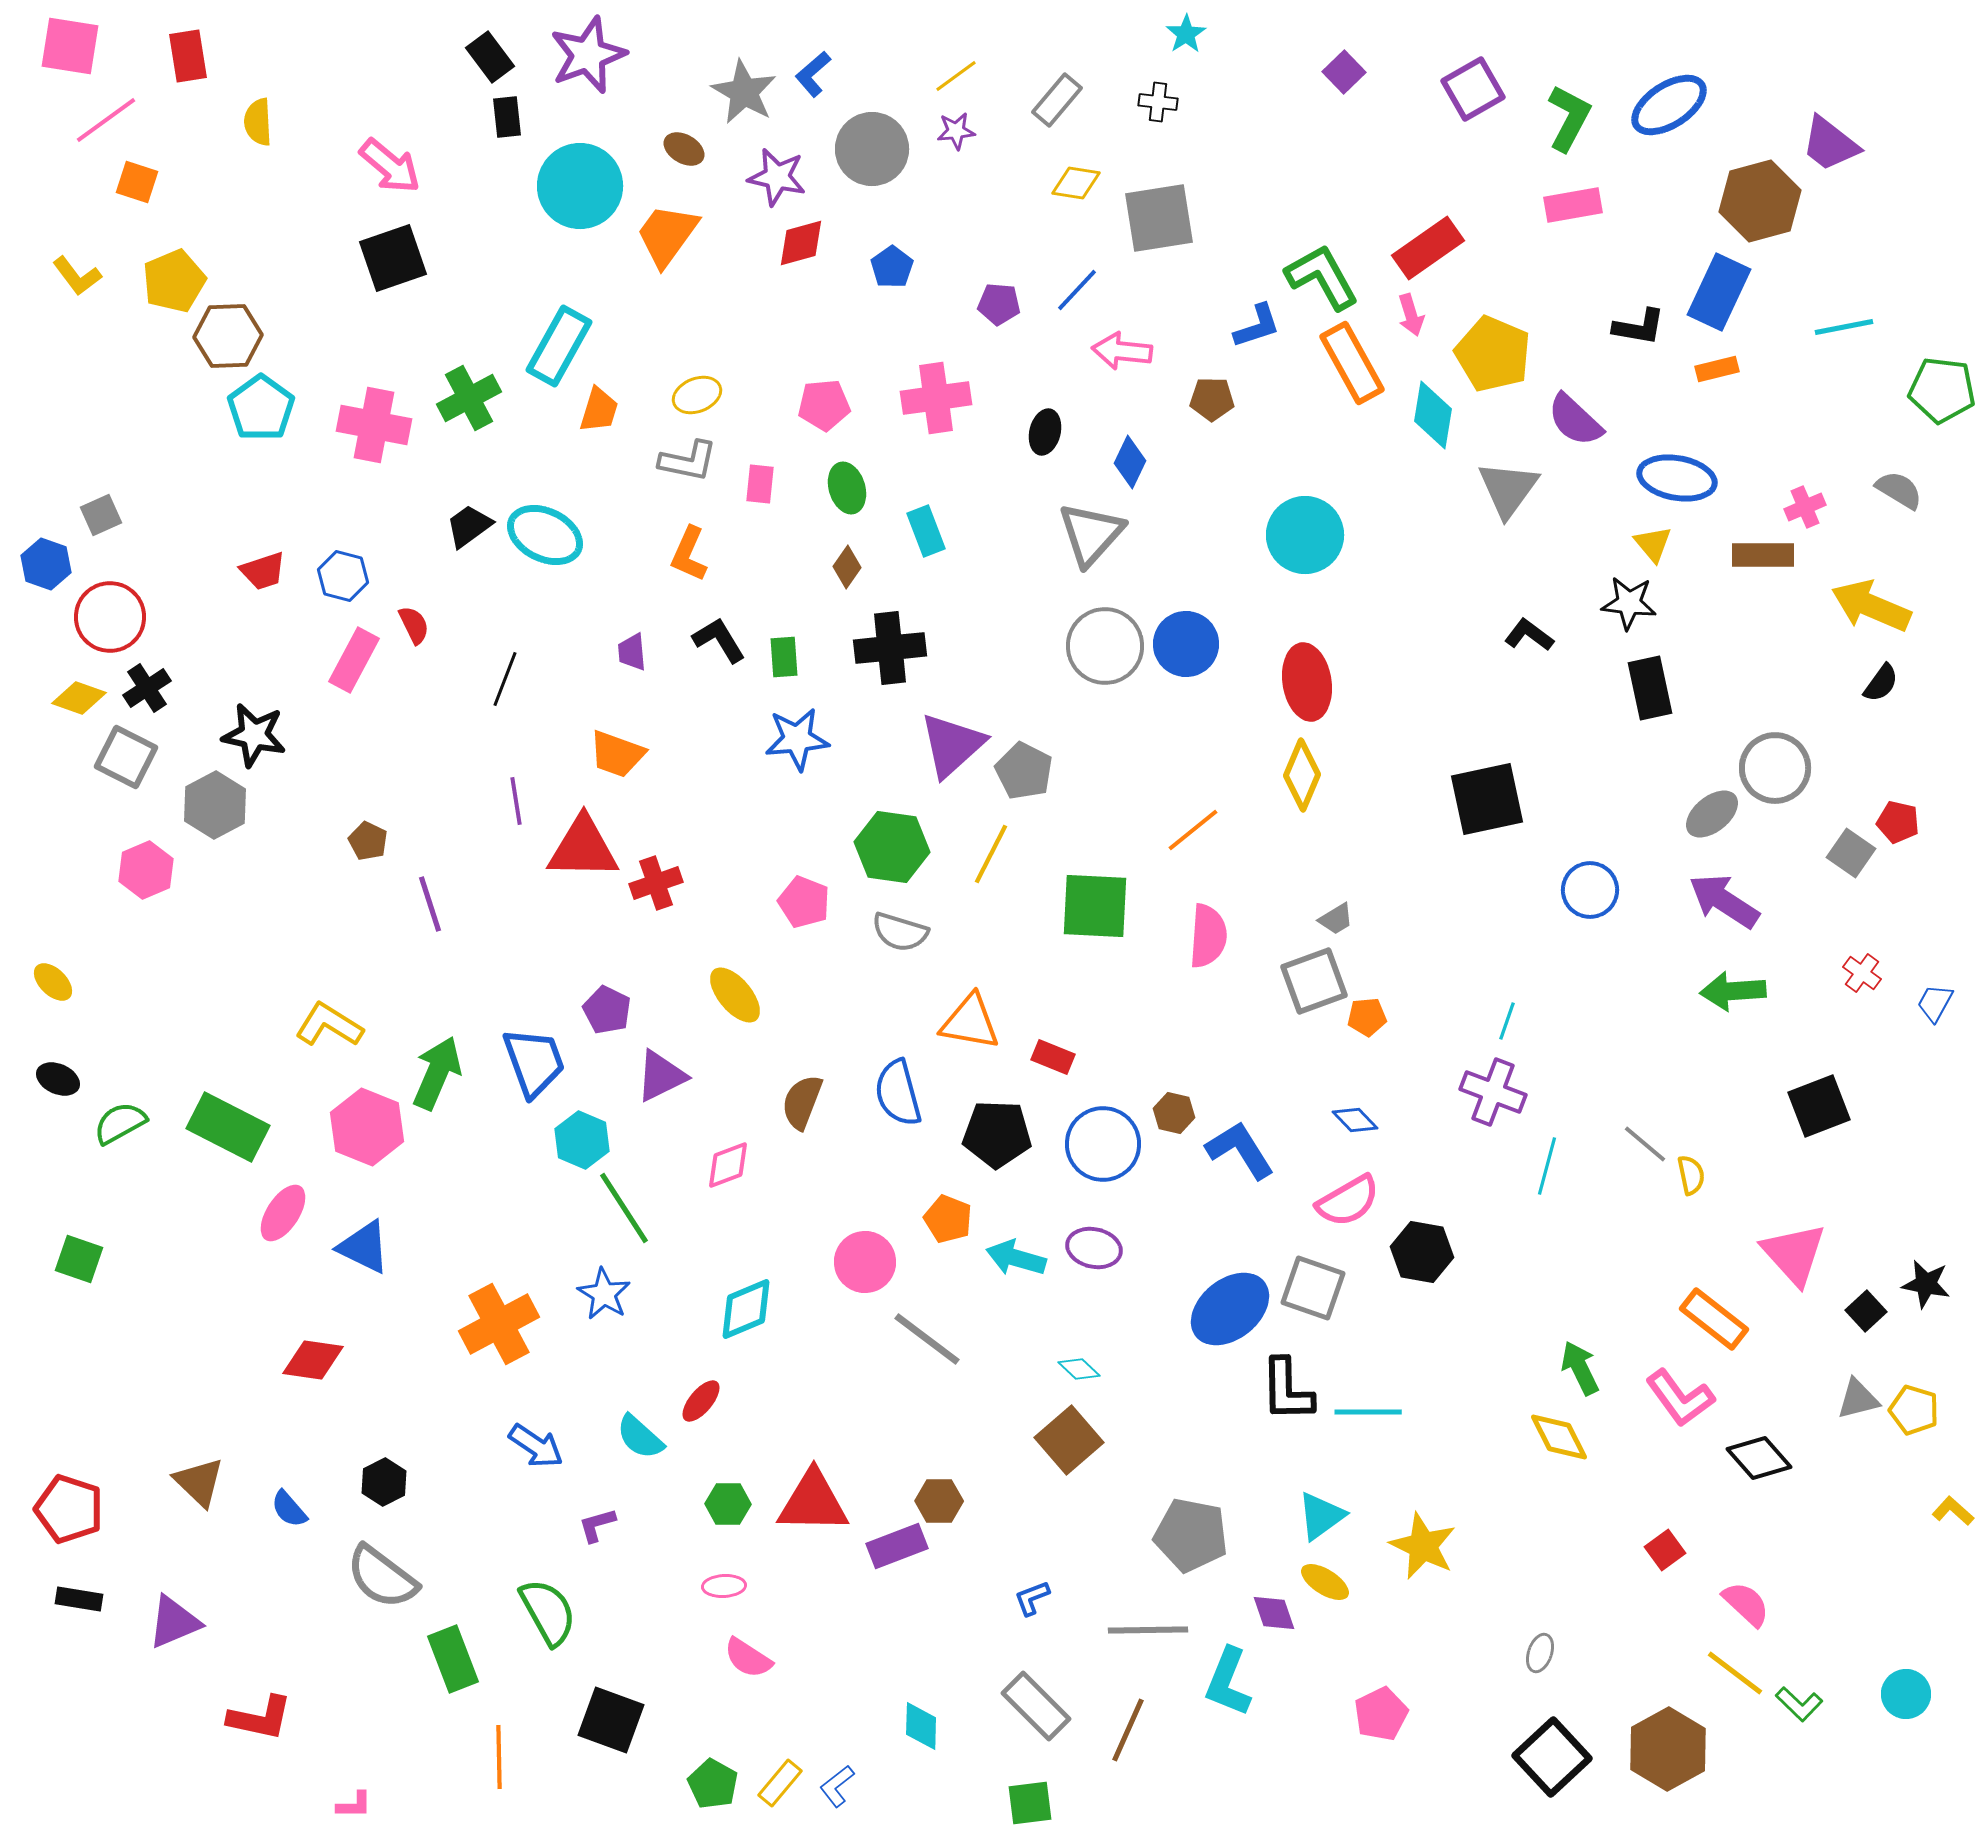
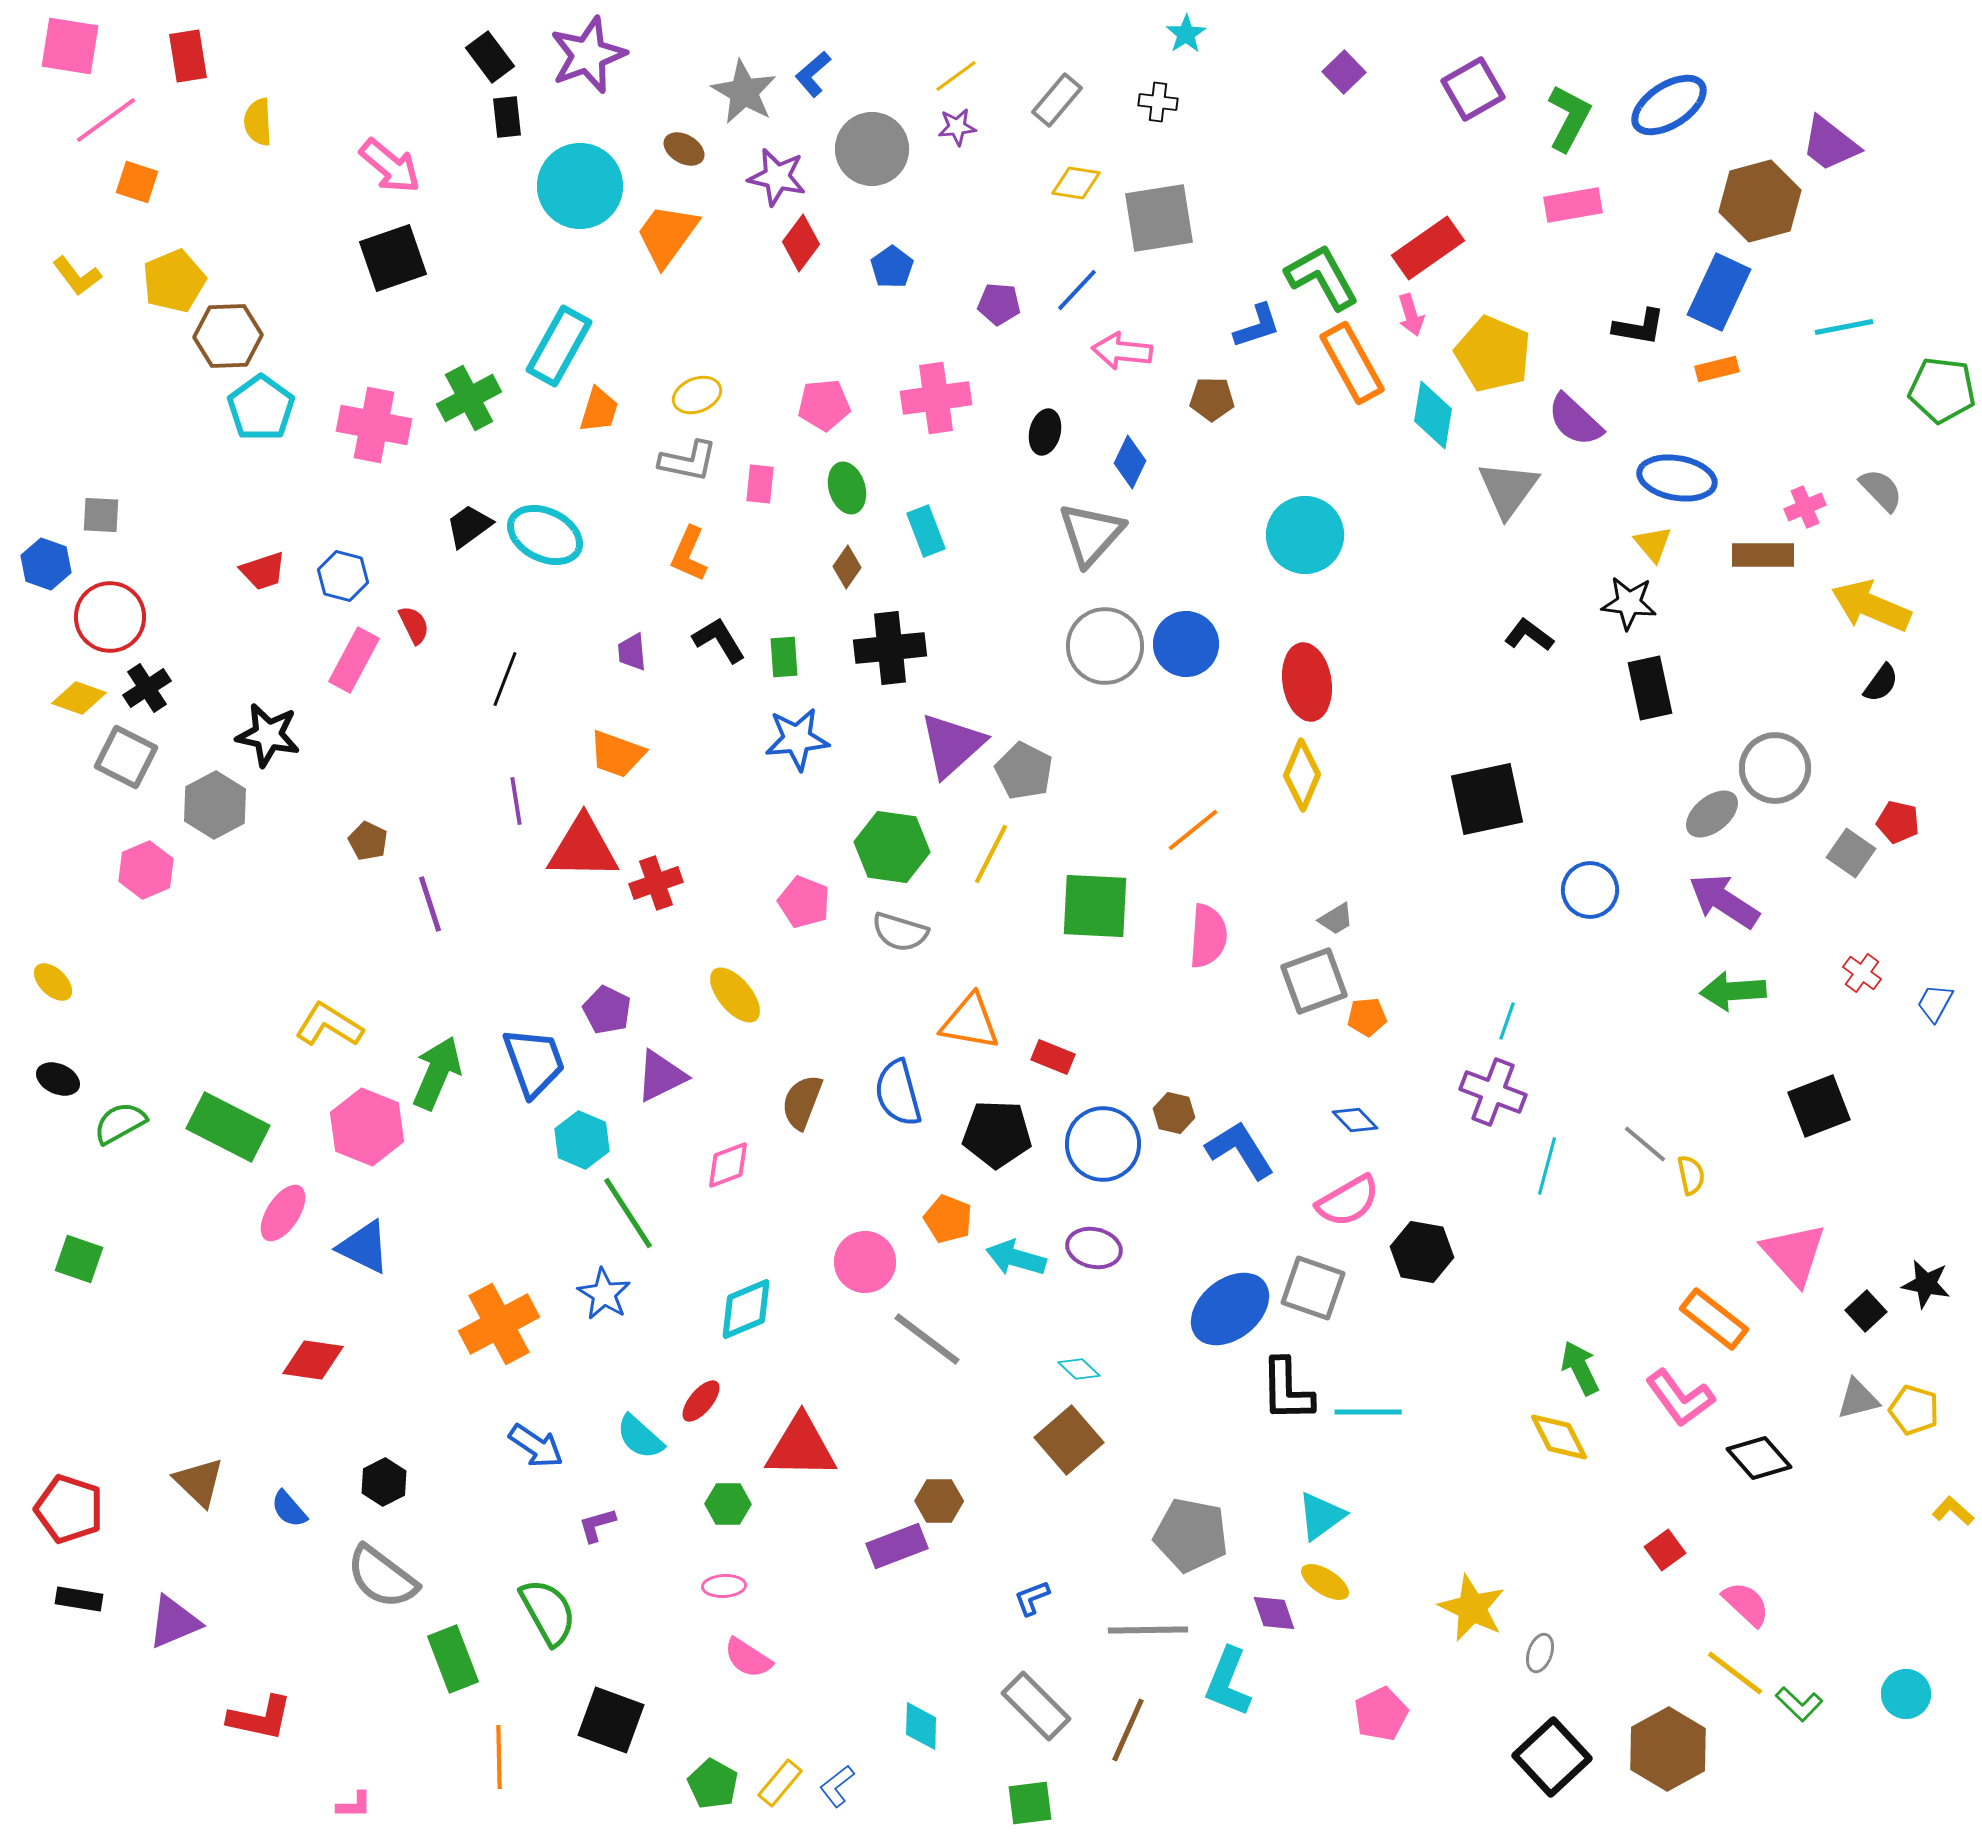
purple star at (956, 131): moved 1 px right, 4 px up
red diamond at (801, 243): rotated 38 degrees counterclockwise
gray semicircle at (1899, 490): moved 18 px left; rotated 15 degrees clockwise
gray square at (101, 515): rotated 27 degrees clockwise
black star at (254, 735): moved 14 px right
green line at (624, 1208): moved 4 px right, 5 px down
red triangle at (813, 1502): moved 12 px left, 55 px up
yellow star at (1423, 1546): moved 49 px right, 62 px down
